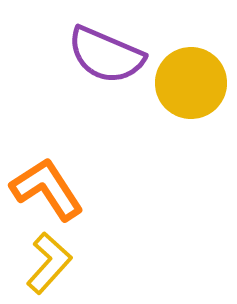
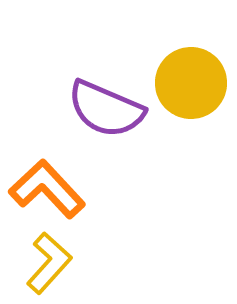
purple semicircle: moved 54 px down
orange L-shape: rotated 10 degrees counterclockwise
